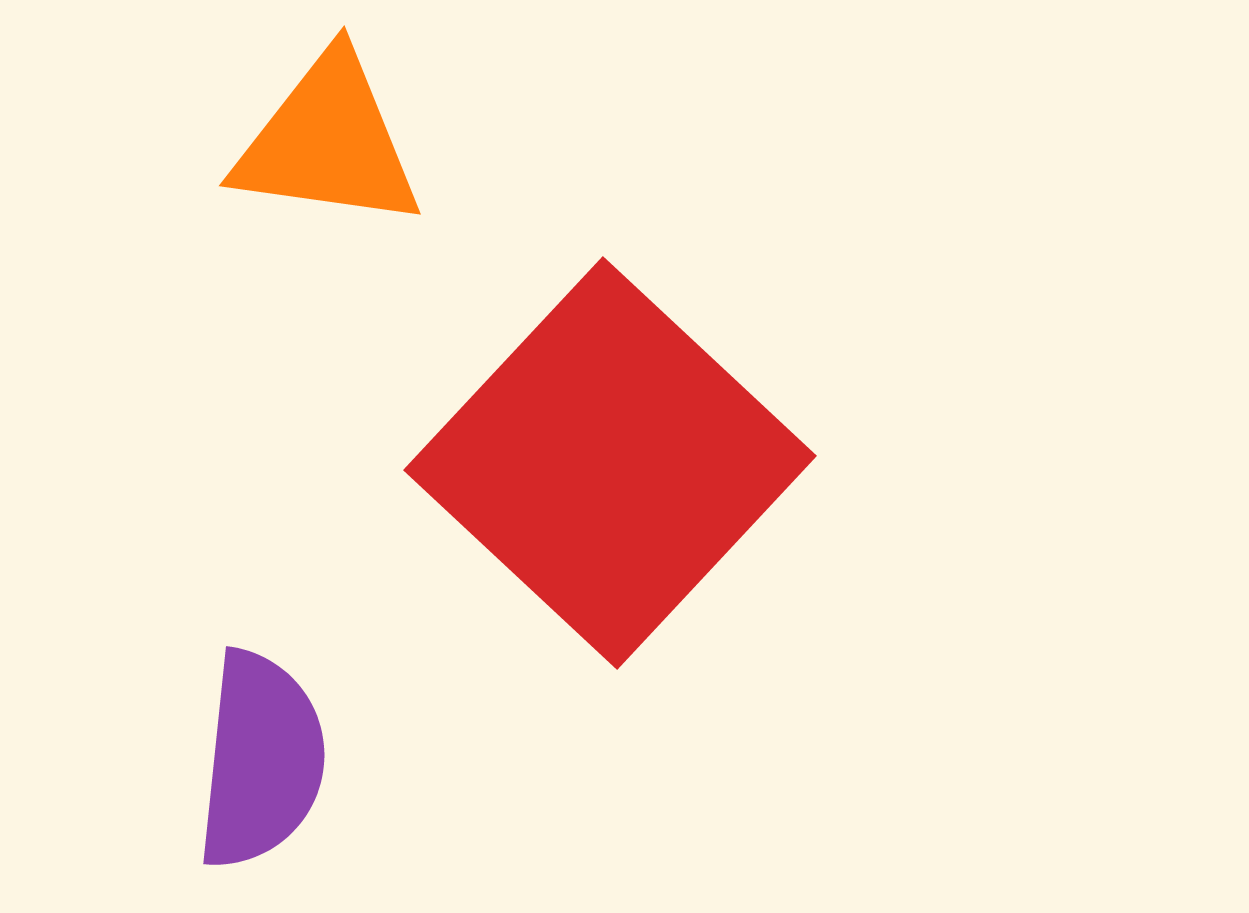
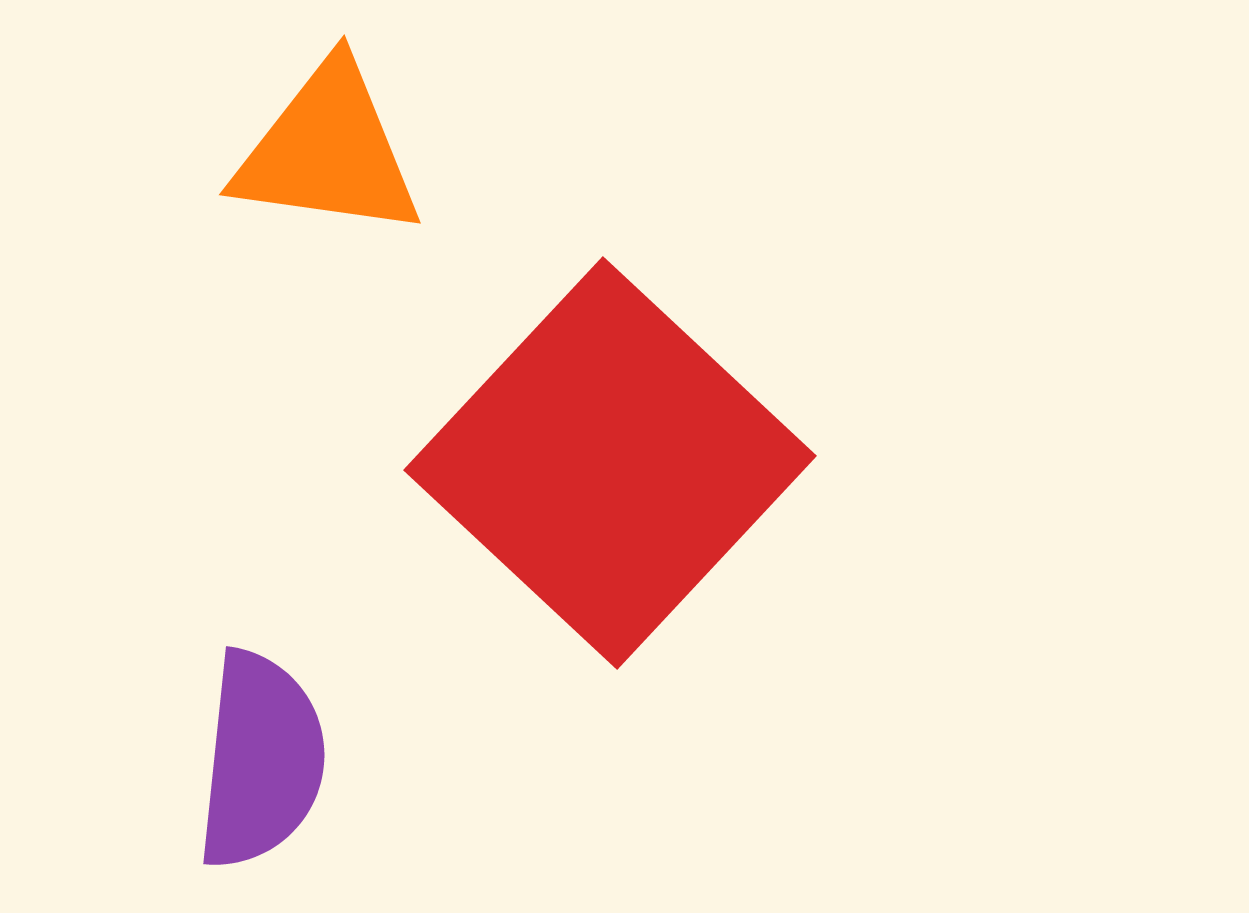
orange triangle: moved 9 px down
